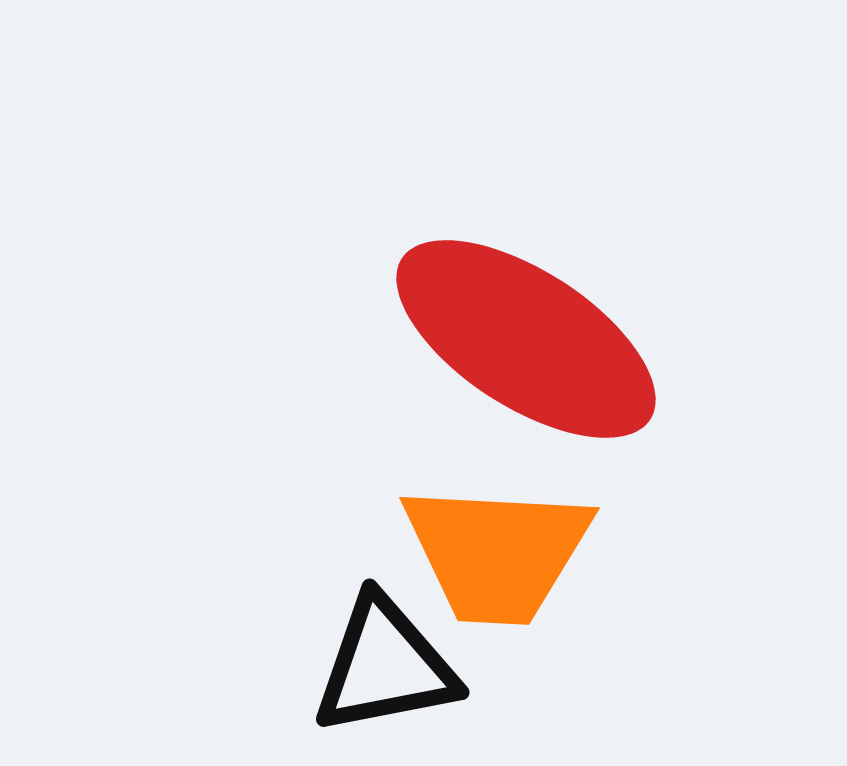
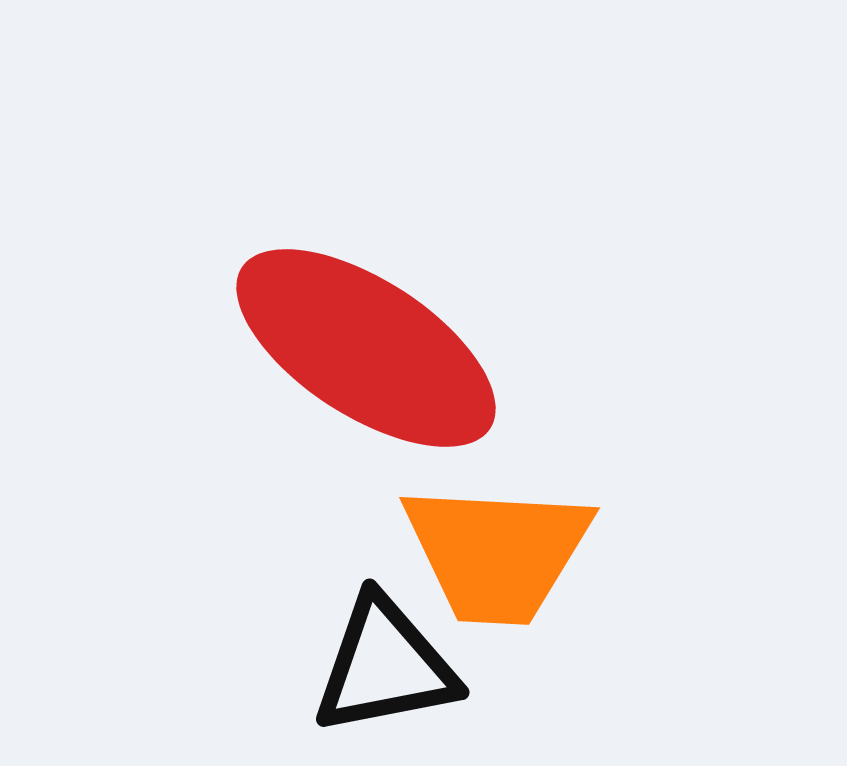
red ellipse: moved 160 px left, 9 px down
